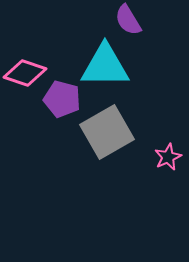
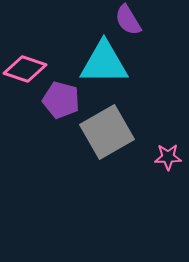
cyan triangle: moved 1 px left, 3 px up
pink diamond: moved 4 px up
purple pentagon: moved 1 px left, 1 px down
pink star: rotated 24 degrees clockwise
